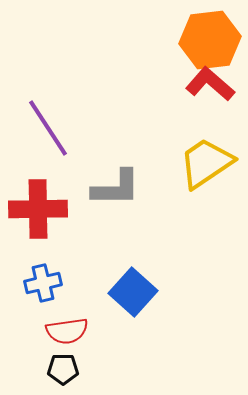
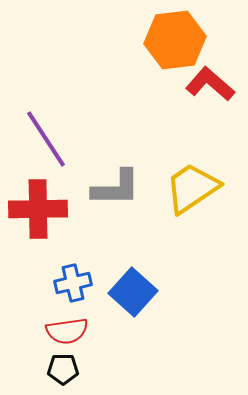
orange hexagon: moved 35 px left
purple line: moved 2 px left, 11 px down
yellow trapezoid: moved 14 px left, 25 px down
blue cross: moved 30 px right
